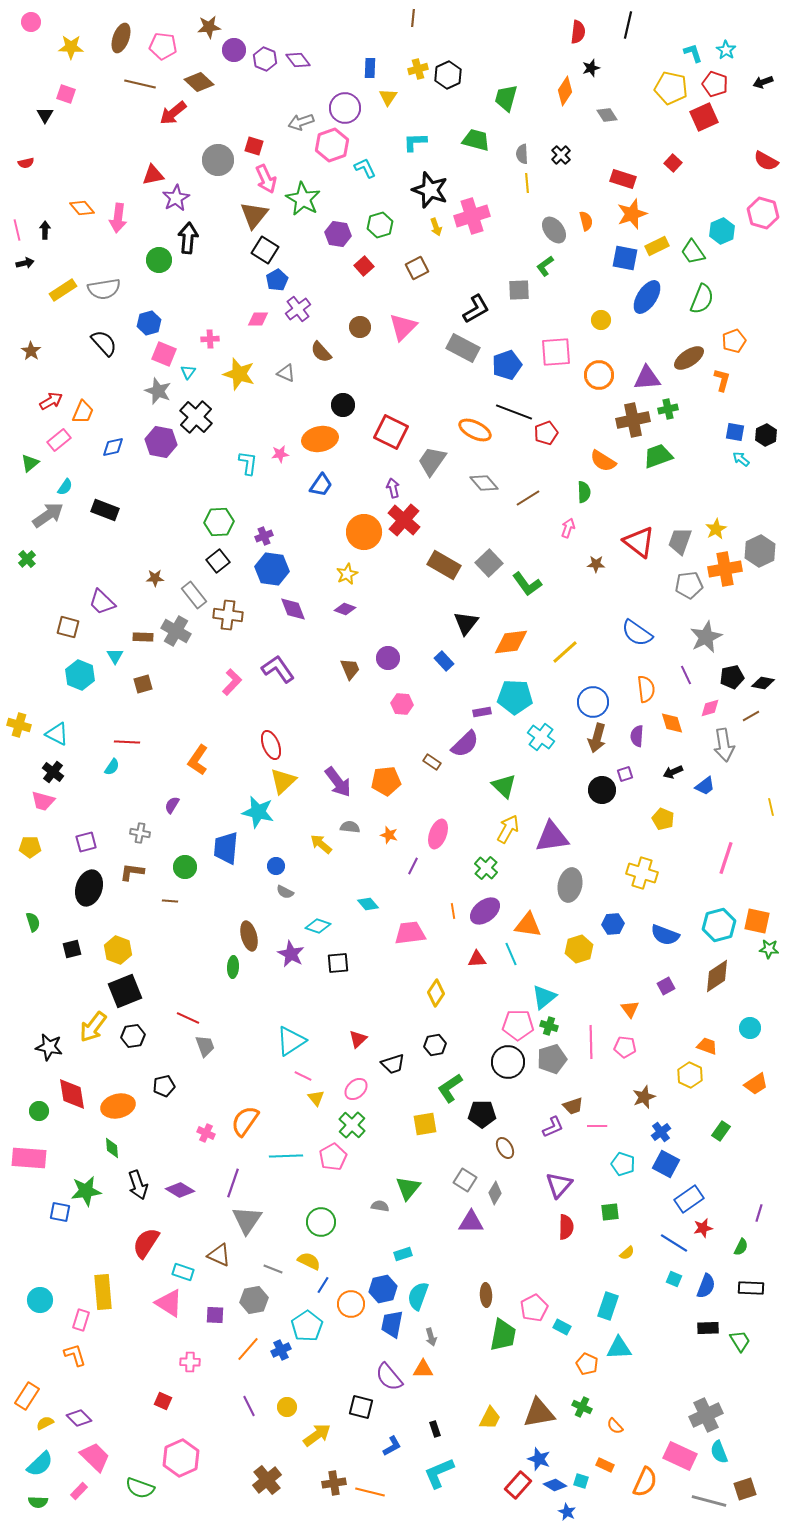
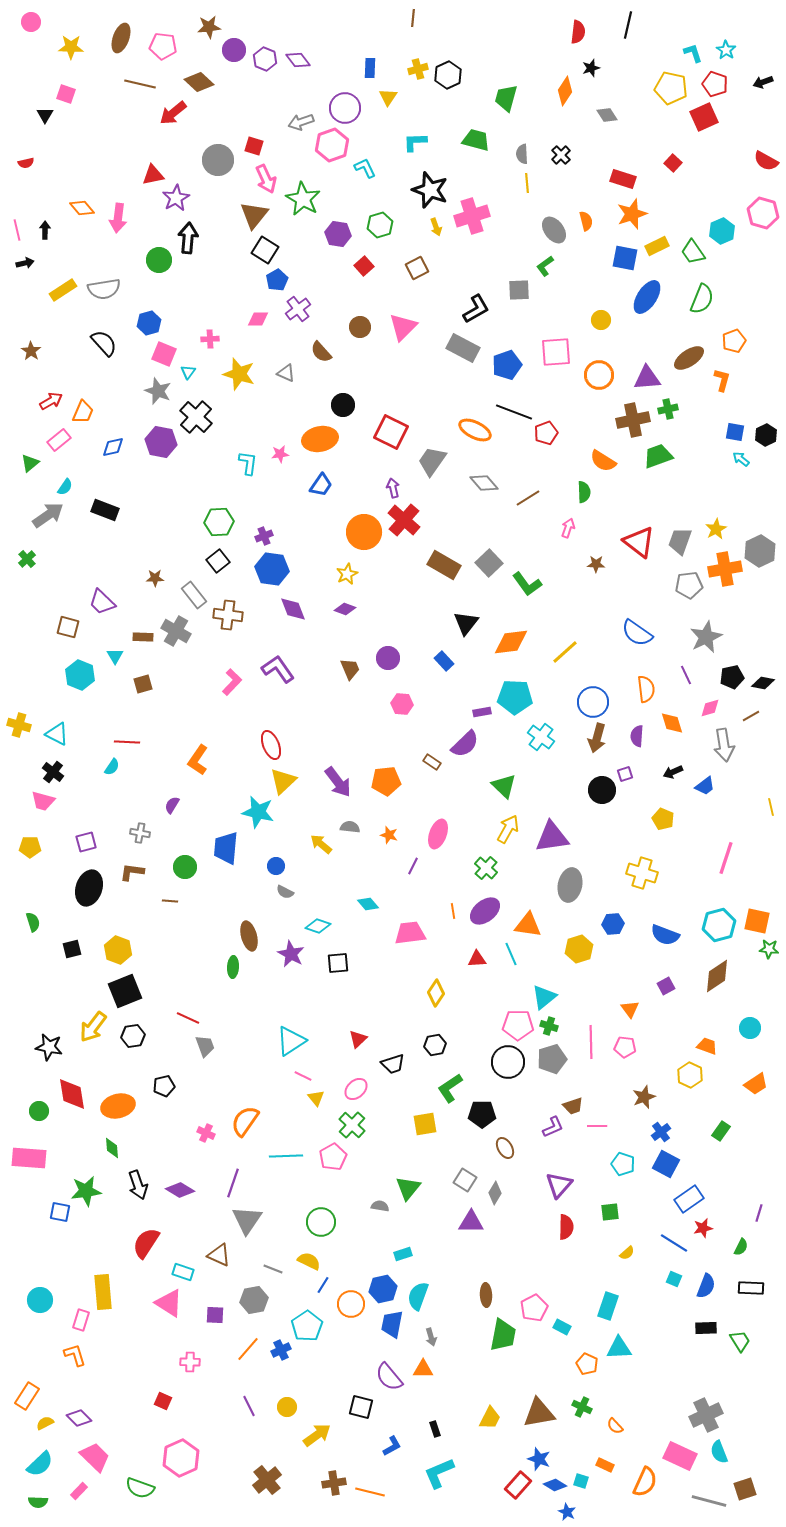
black rectangle at (708, 1328): moved 2 px left
